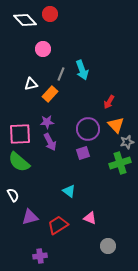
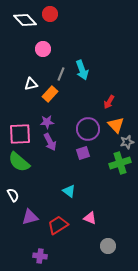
purple cross: rotated 16 degrees clockwise
